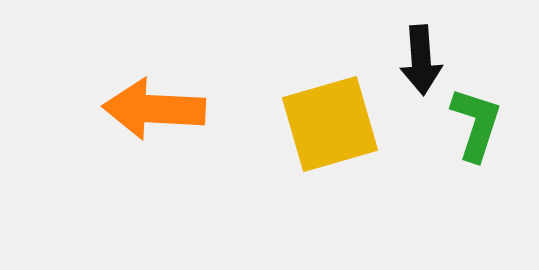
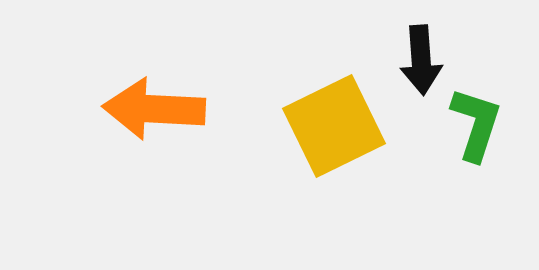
yellow square: moved 4 px right, 2 px down; rotated 10 degrees counterclockwise
